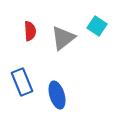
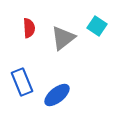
red semicircle: moved 1 px left, 3 px up
blue ellipse: rotated 68 degrees clockwise
